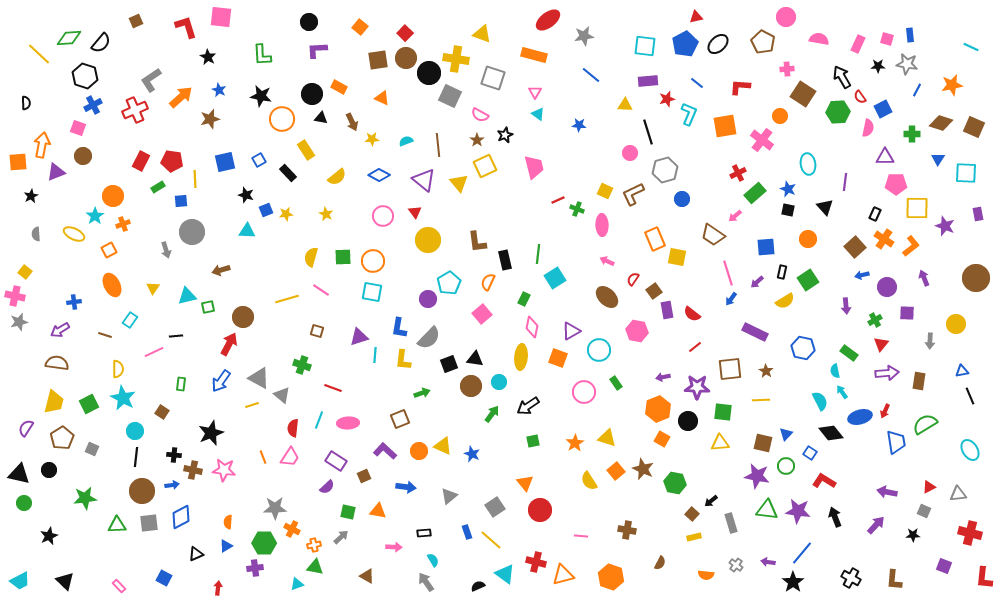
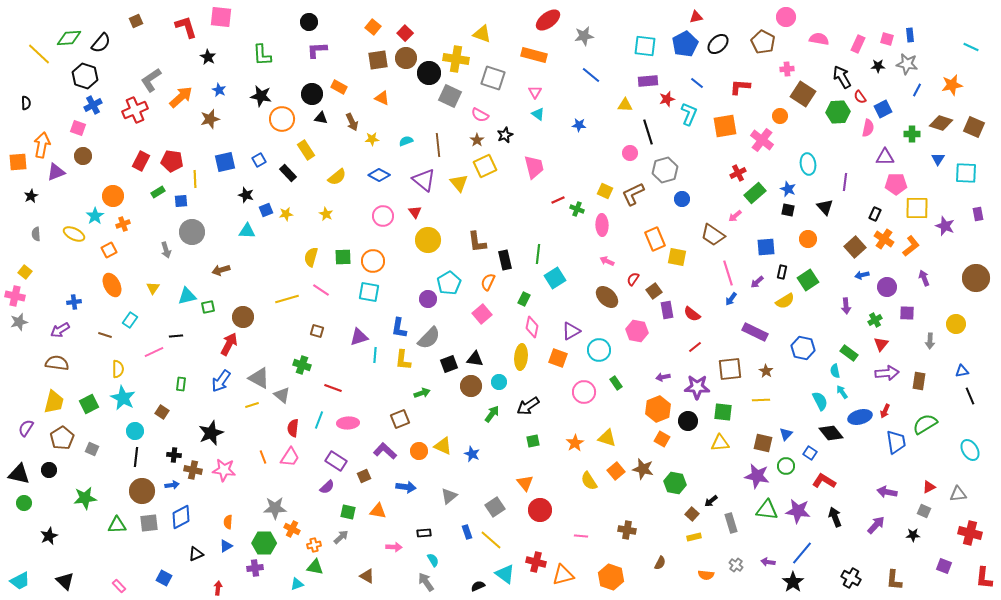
orange square at (360, 27): moved 13 px right
green rectangle at (158, 187): moved 5 px down
cyan square at (372, 292): moved 3 px left
brown star at (643, 469): rotated 10 degrees counterclockwise
